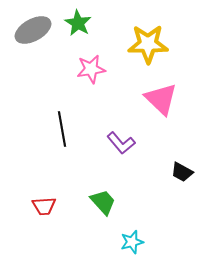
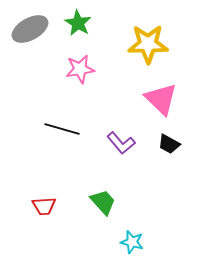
gray ellipse: moved 3 px left, 1 px up
pink star: moved 11 px left
black line: rotated 64 degrees counterclockwise
black trapezoid: moved 13 px left, 28 px up
cyan star: rotated 30 degrees clockwise
